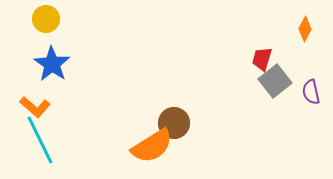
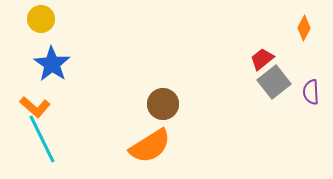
yellow circle: moved 5 px left
orange diamond: moved 1 px left, 1 px up
red trapezoid: rotated 35 degrees clockwise
gray square: moved 1 px left, 1 px down
purple semicircle: rotated 10 degrees clockwise
brown circle: moved 11 px left, 19 px up
cyan line: moved 2 px right, 1 px up
orange semicircle: moved 2 px left
